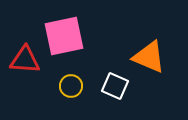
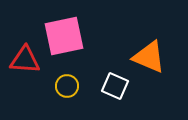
yellow circle: moved 4 px left
